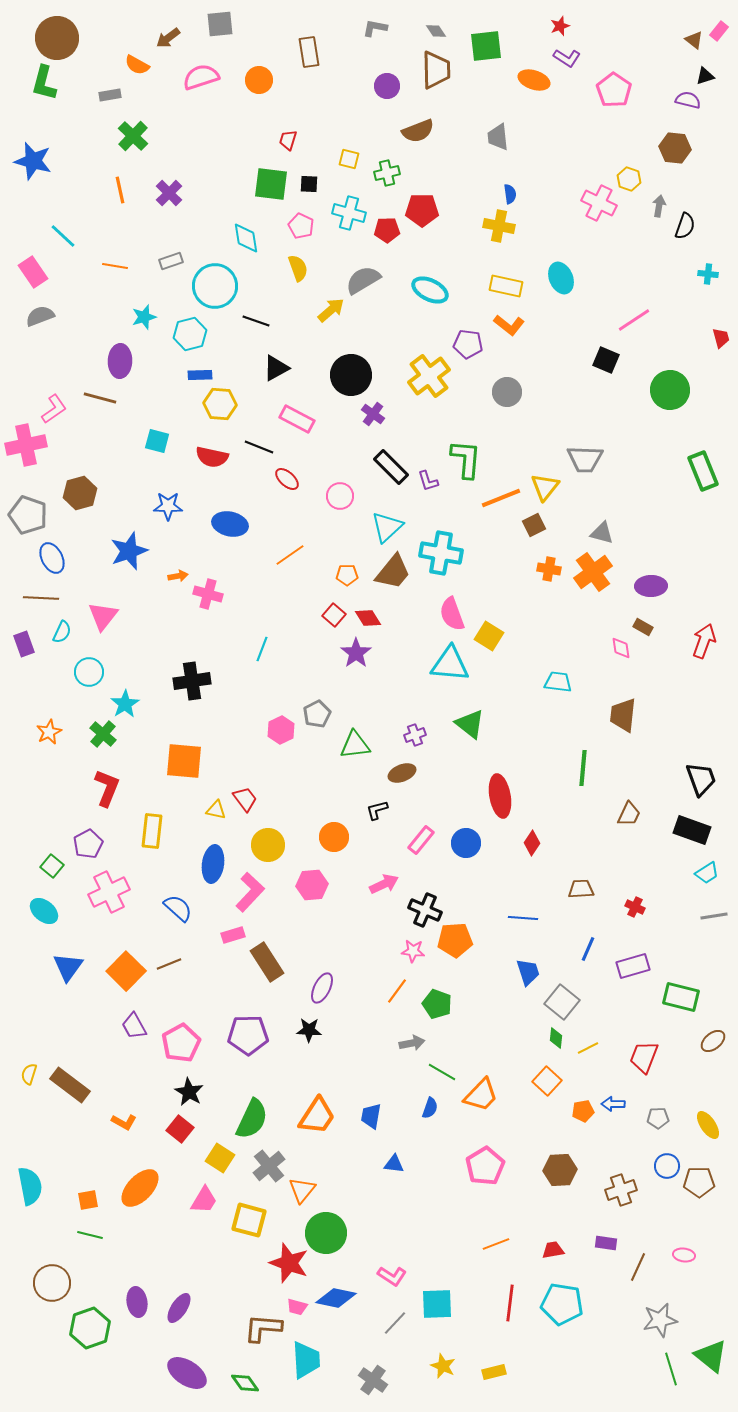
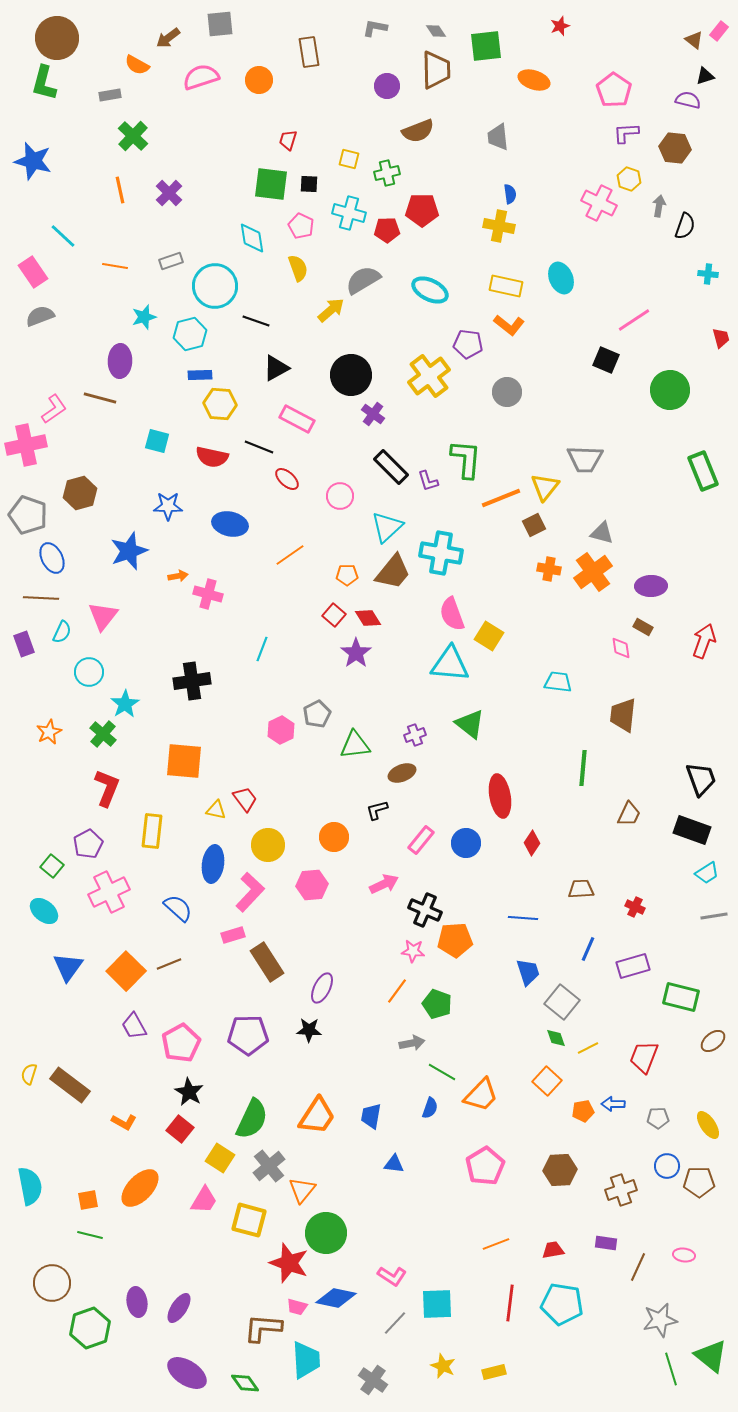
purple L-shape at (567, 58): moved 59 px right, 75 px down; rotated 144 degrees clockwise
cyan diamond at (246, 238): moved 6 px right
green diamond at (556, 1038): rotated 25 degrees counterclockwise
